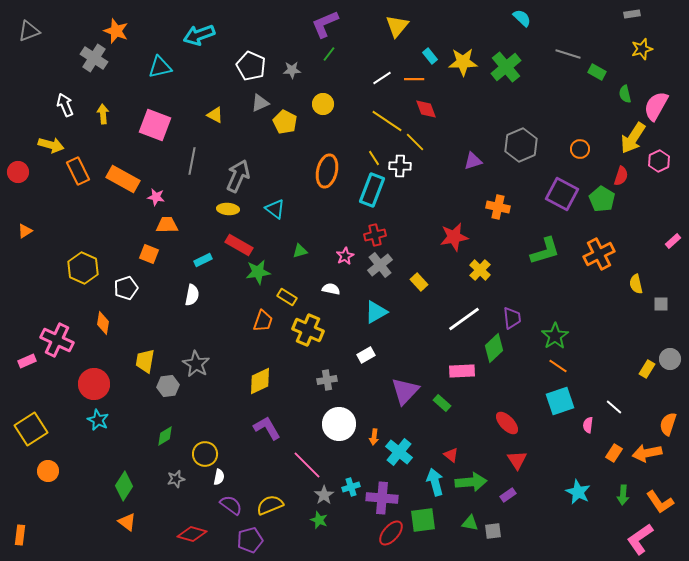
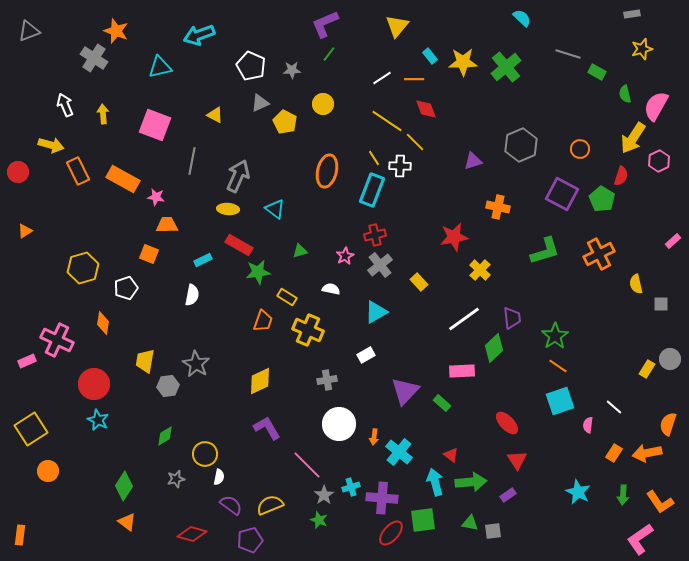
yellow hexagon at (83, 268): rotated 20 degrees clockwise
